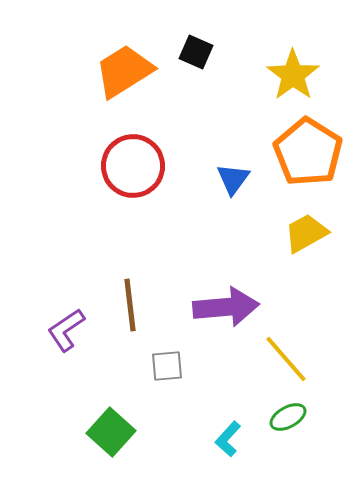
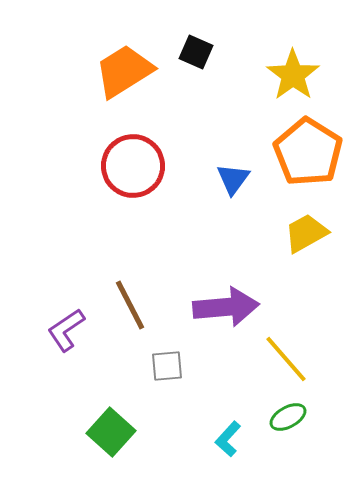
brown line: rotated 20 degrees counterclockwise
